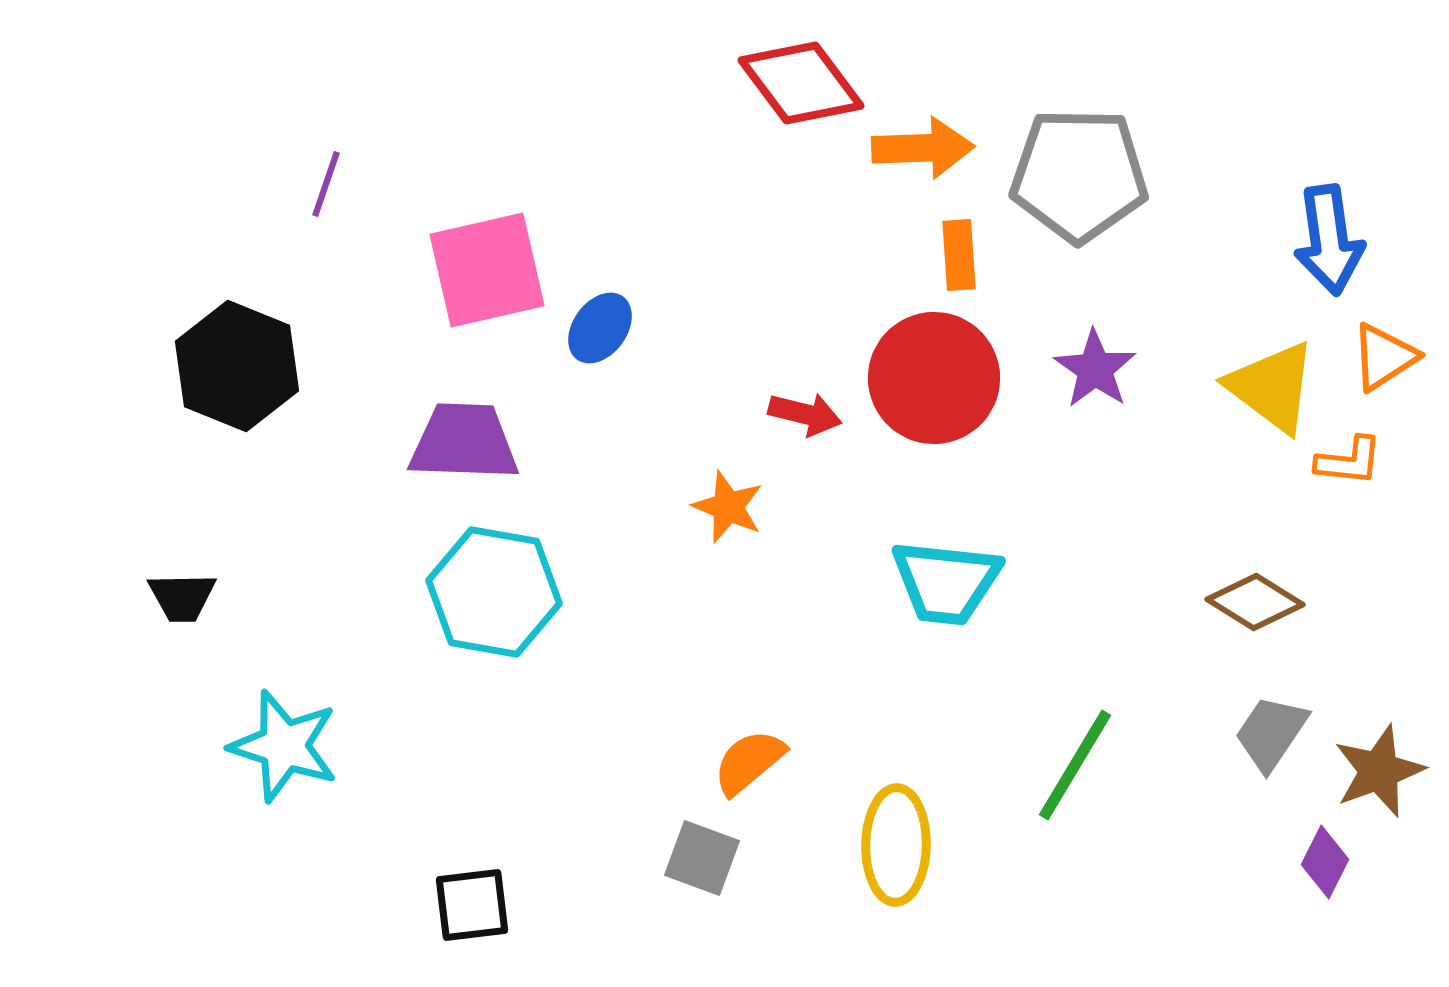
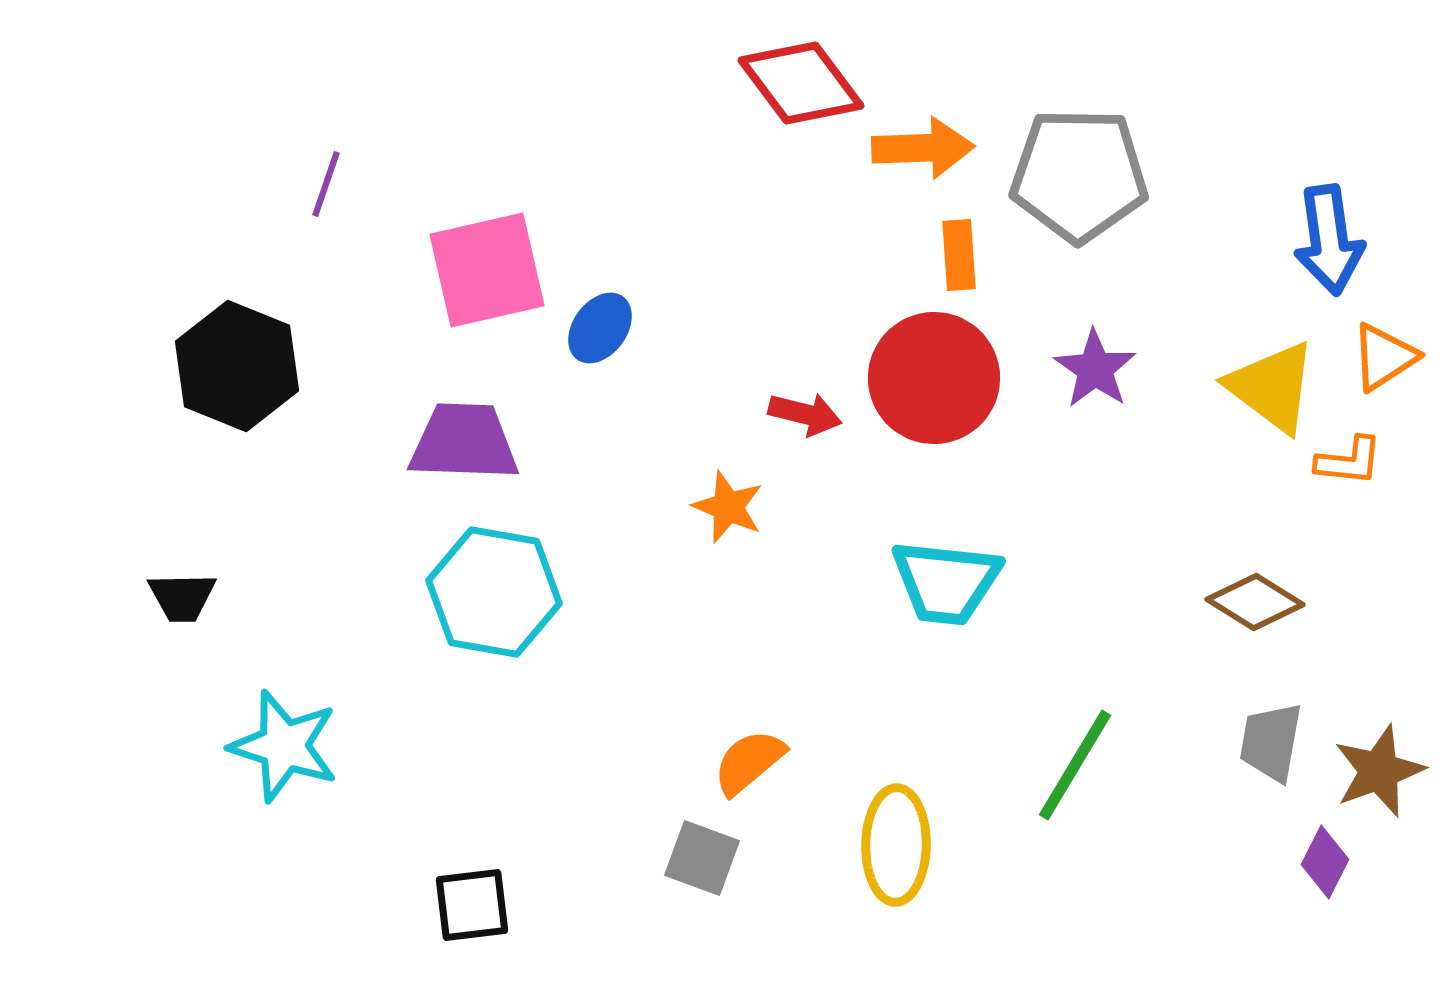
gray trapezoid: moved 9 px down; rotated 24 degrees counterclockwise
